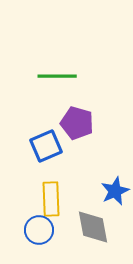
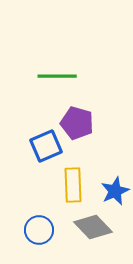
yellow rectangle: moved 22 px right, 14 px up
gray diamond: rotated 33 degrees counterclockwise
